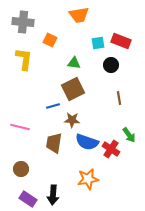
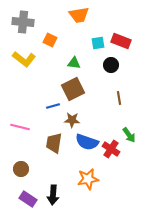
yellow L-shape: rotated 120 degrees clockwise
